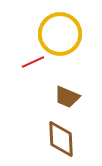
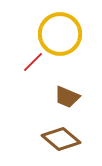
red line: rotated 20 degrees counterclockwise
brown diamond: rotated 48 degrees counterclockwise
